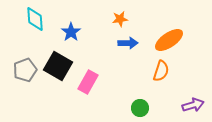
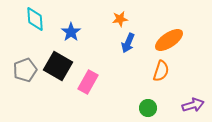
blue arrow: rotated 114 degrees clockwise
green circle: moved 8 px right
